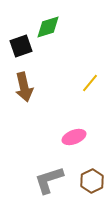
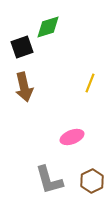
black square: moved 1 px right, 1 px down
yellow line: rotated 18 degrees counterclockwise
pink ellipse: moved 2 px left
gray L-shape: rotated 88 degrees counterclockwise
